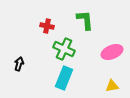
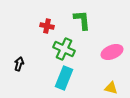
green L-shape: moved 3 px left
yellow triangle: moved 1 px left, 2 px down; rotated 24 degrees clockwise
